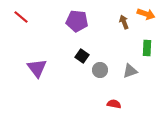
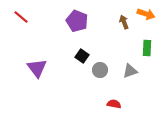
purple pentagon: rotated 15 degrees clockwise
